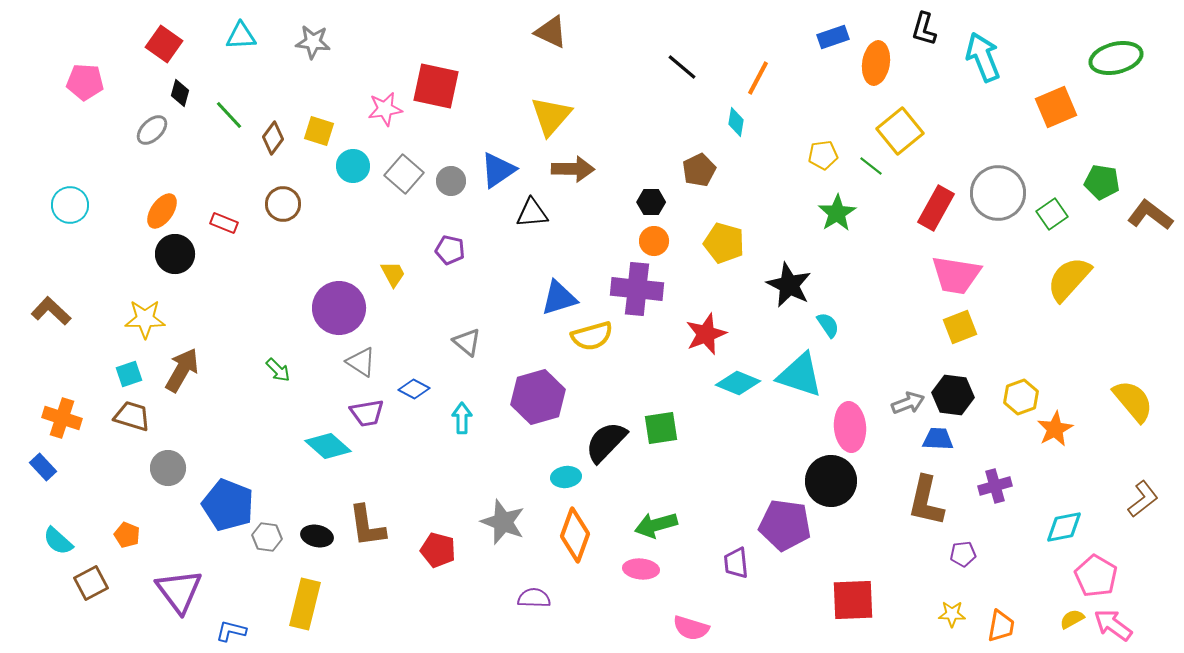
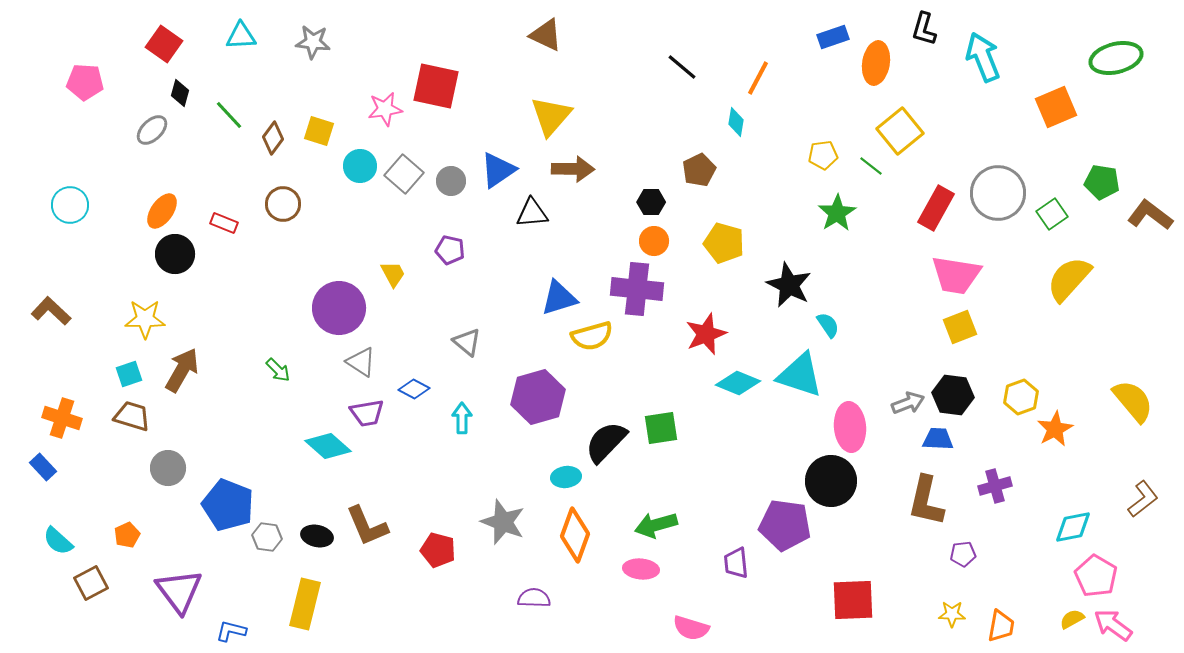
brown triangle at (551, 32): moved 5 px left, 3 px down
cyan circle at (353, 166): moved 7 px right
brown L-shape at (367, 526): rotated 15 degrees counterclockwise
cyan diamond at (1064, 527): moved 9 px right
orange pentagon at (127, 535): rotated 25 degrees clockwise
